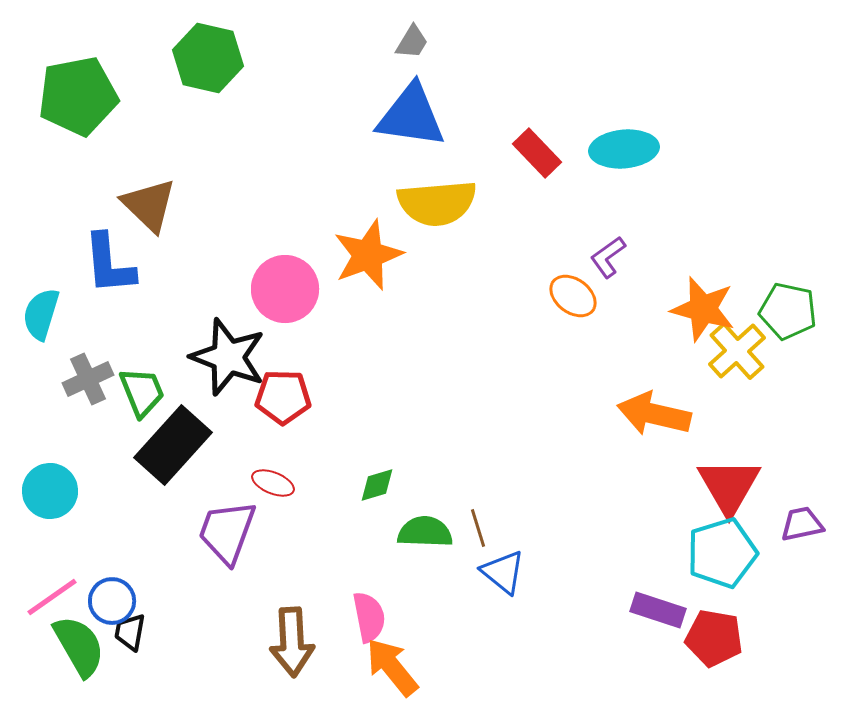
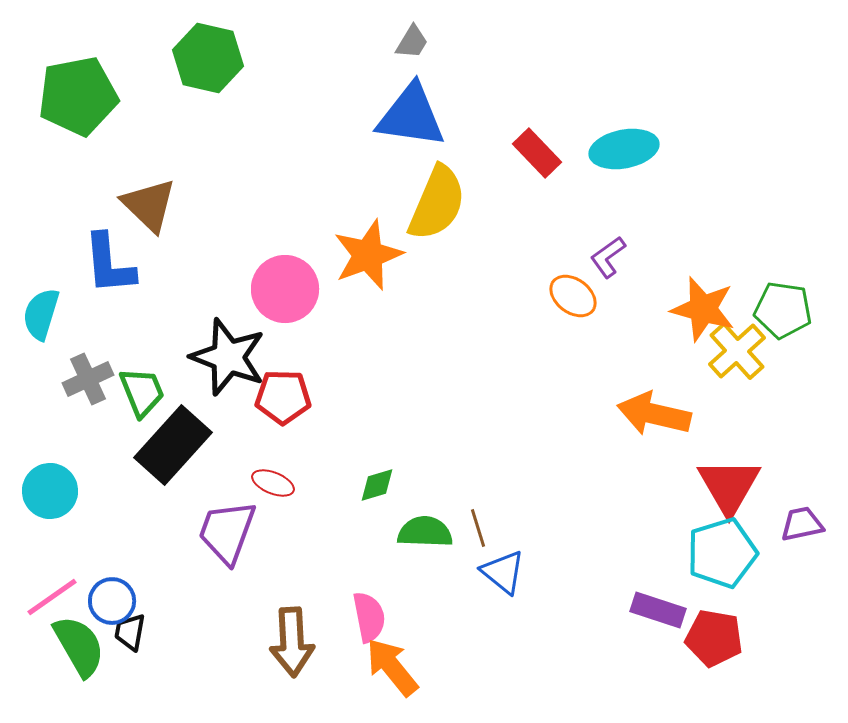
cyan ellipse at (624, 149): rotated 6 degrees counterclockwise
yellow semicircle at (437, 203): rotated 62 degrees counterclockwise
green pentagon at (788, 311): moved 5 px left, 1 px up; rotated 4 degrees counterclockwise
